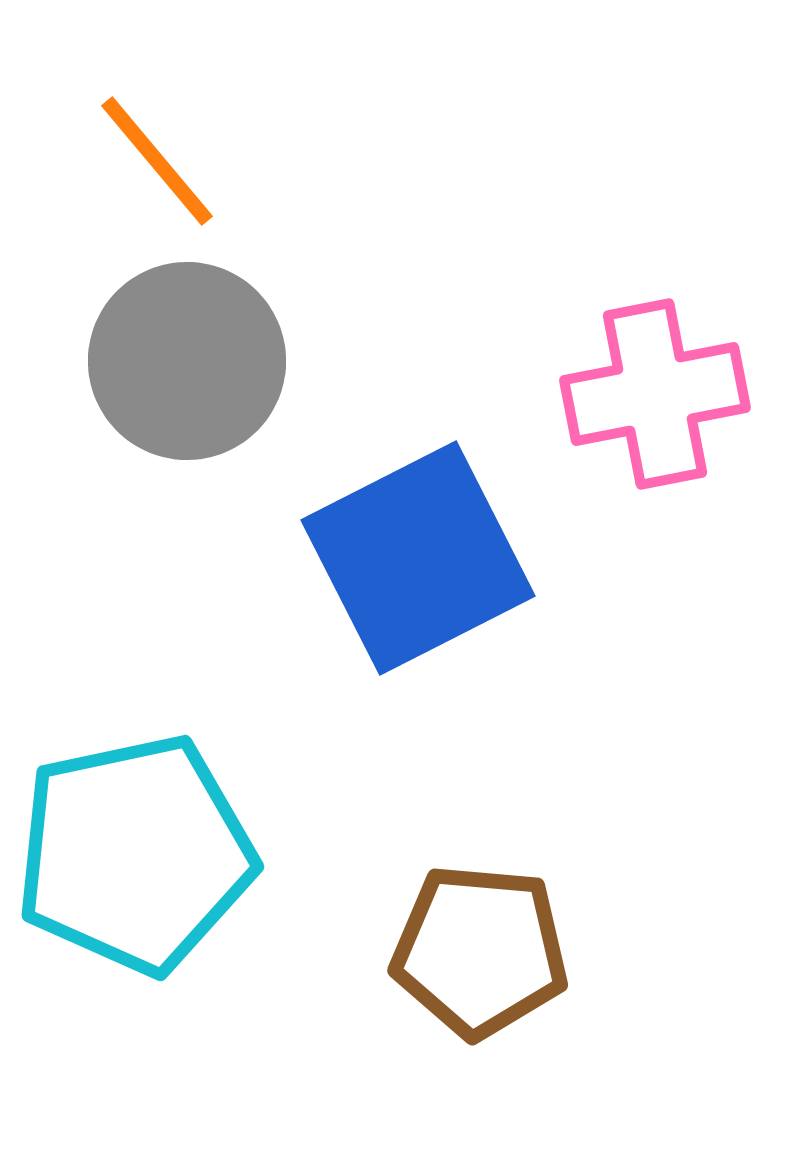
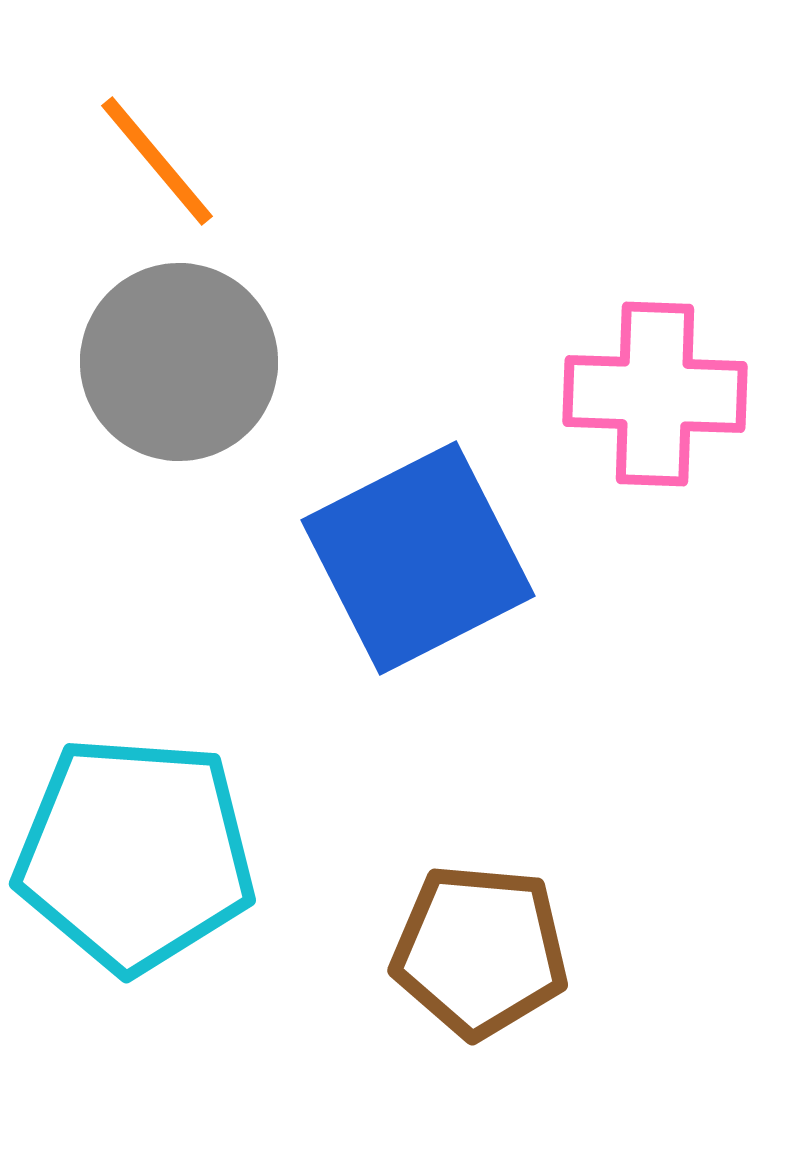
gray circle: moved 8 px left, 1 px down
pink cross: rotated 13 degrees clockwise
cyan pentagon: rotated 16 degrees clockwise
